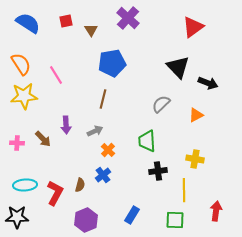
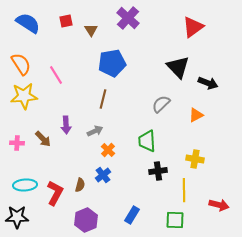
red arrow: moved 3 px right, 6 px up; rotated 96 degrees clockwise
